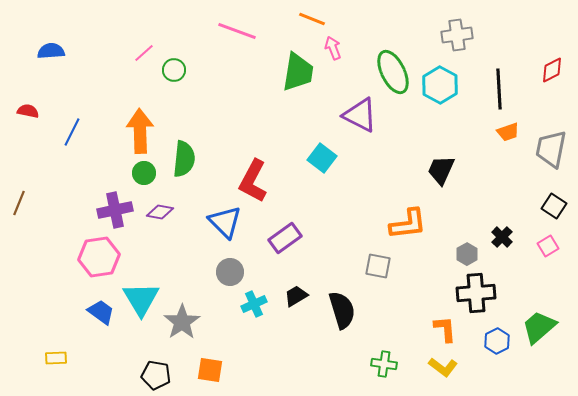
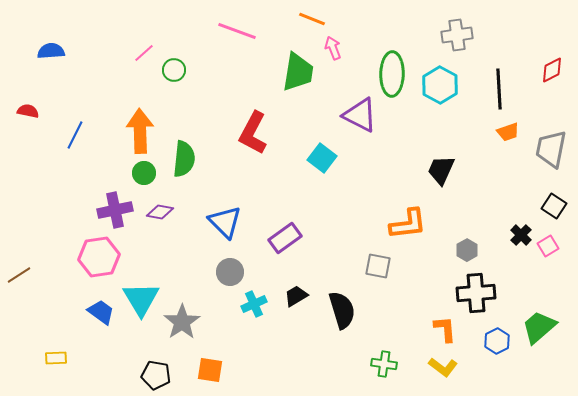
green ellipse at (393, 72): moved 1 px left, 2 px down; rotated 27 degrees clockwise
blue line at (72, 132): moved 3 px right, 3 px down
red L-shape at (253, 181): moved 48 px up
brown line at (19, 203): moved 72 px down; rotated 35 degrees clockwise
black cross at (502, 237): moved 19 px right, 2 px up
gray hexagon at (467, 254): moved 4 px up
